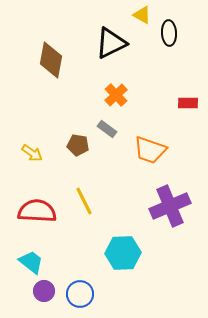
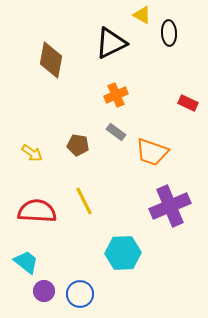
orange cross: rotated 20 degrees clockwise
red rectangle: rotated 24 degrees clockwise
gray rectangle: moved 9 px right, 3 px down
orange trapezoid: moved 2 px right, 2 px down
cyan trapezoid: moved 5 px left
